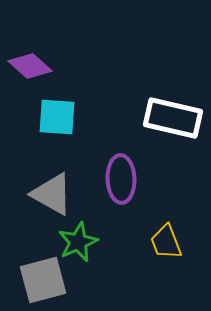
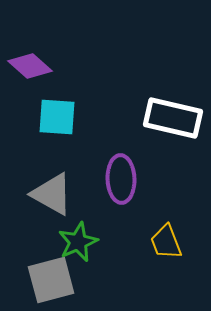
gray square: moved 8 px right
